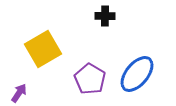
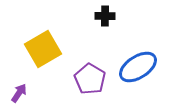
blue ellipse: moved 1 px right, 7 px up; rotated 18 degrees clockwise
